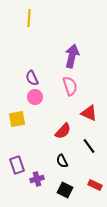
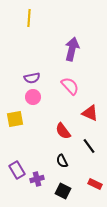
purple arrow: moved 7 px up
purple semicircle: rotated 77 degrees counterclockwise
pink semicircle: rotated 24 degrees counterclockwise
pink circle: moved 2 px left
red triangle: moved 1 px right
yellow square: moved 2 px left
red semicircle: rotated 102 degrees clockwise
purple rectangle: moved 5 px down; rotated 12 degrees counterclockwise
red rectangle: moved 1 px up
black square: moved 2 px left, 1 px down
